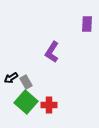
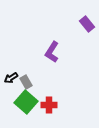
purple rectangle: rotated 42 degrees counterclockwise
